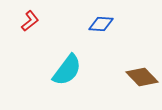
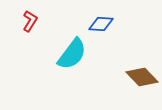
red L-shape: rotated 20 degrees counterclockwise
cyan semicircle: moved 5 px right, 16 px up
